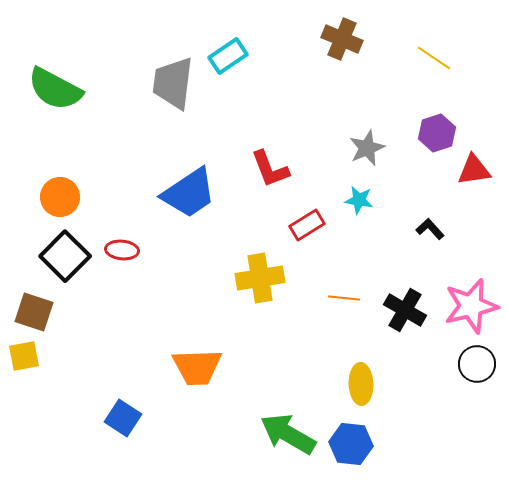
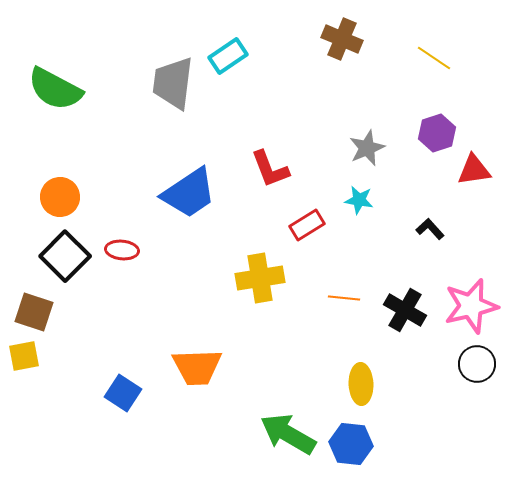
blue square: moved 25 px up
